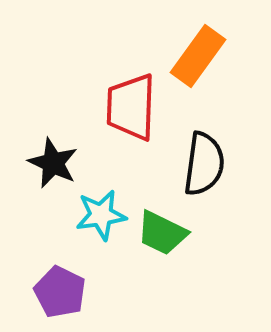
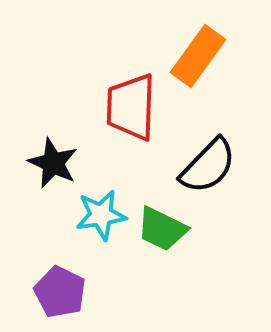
black semicircle: moved 4 px right, 2 px down; rotated 36 degrees clockwise
green trapezoid: moved 4 px up
